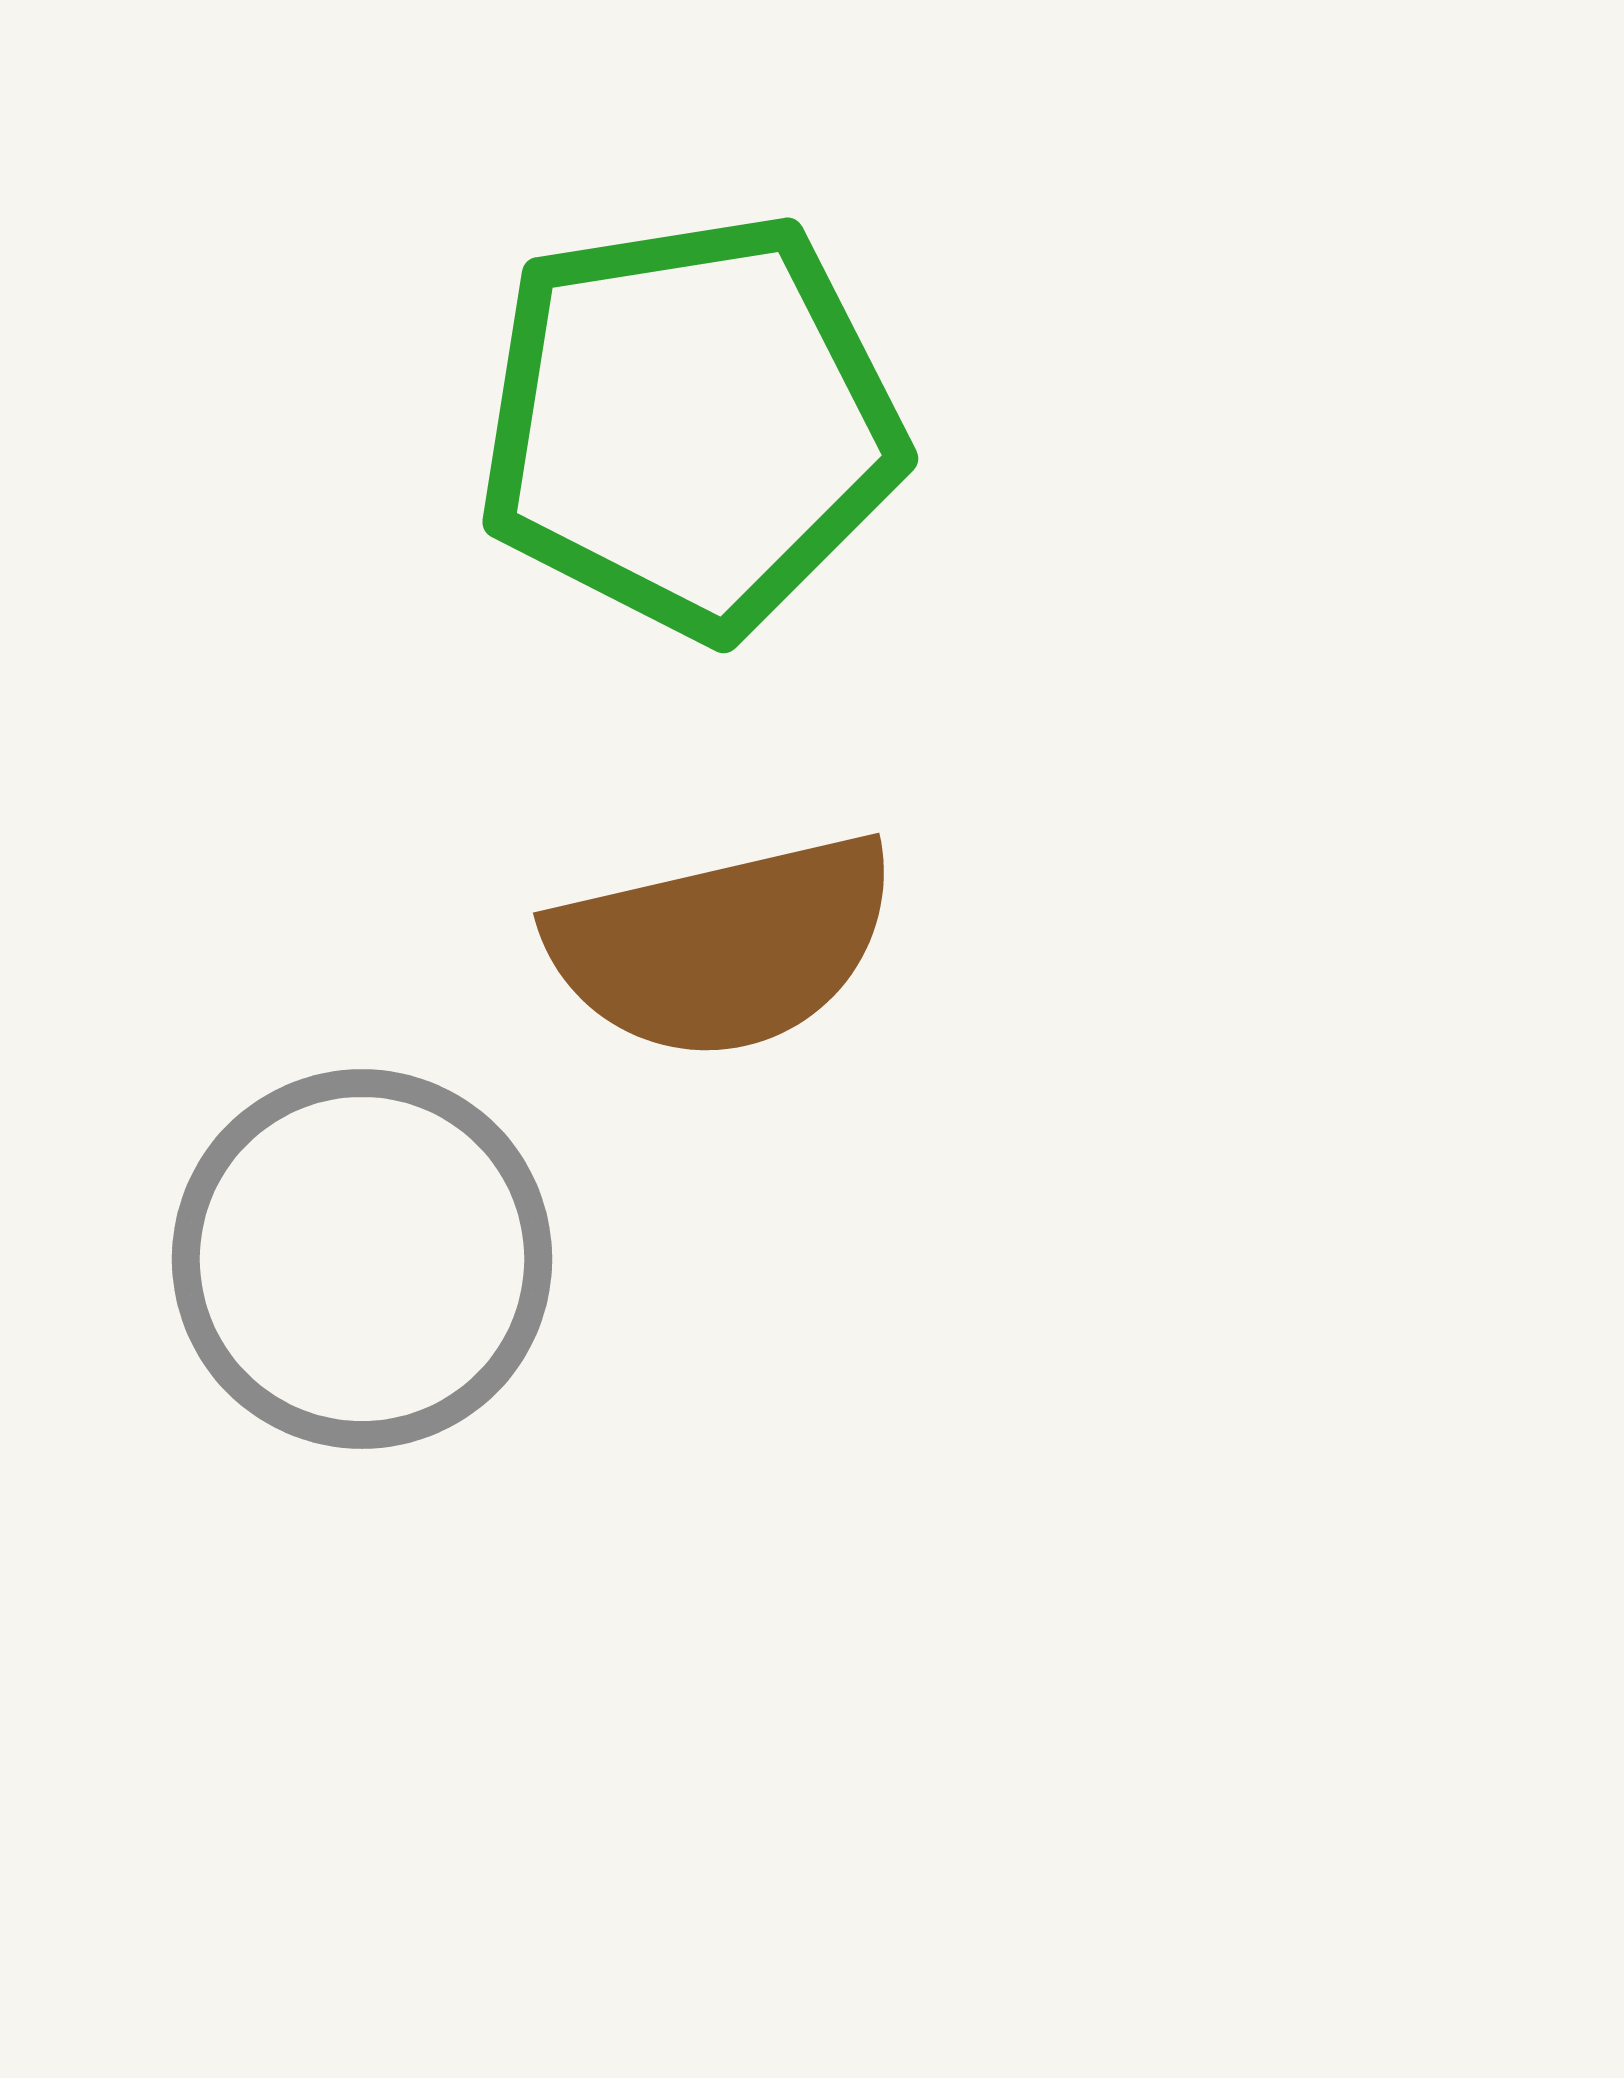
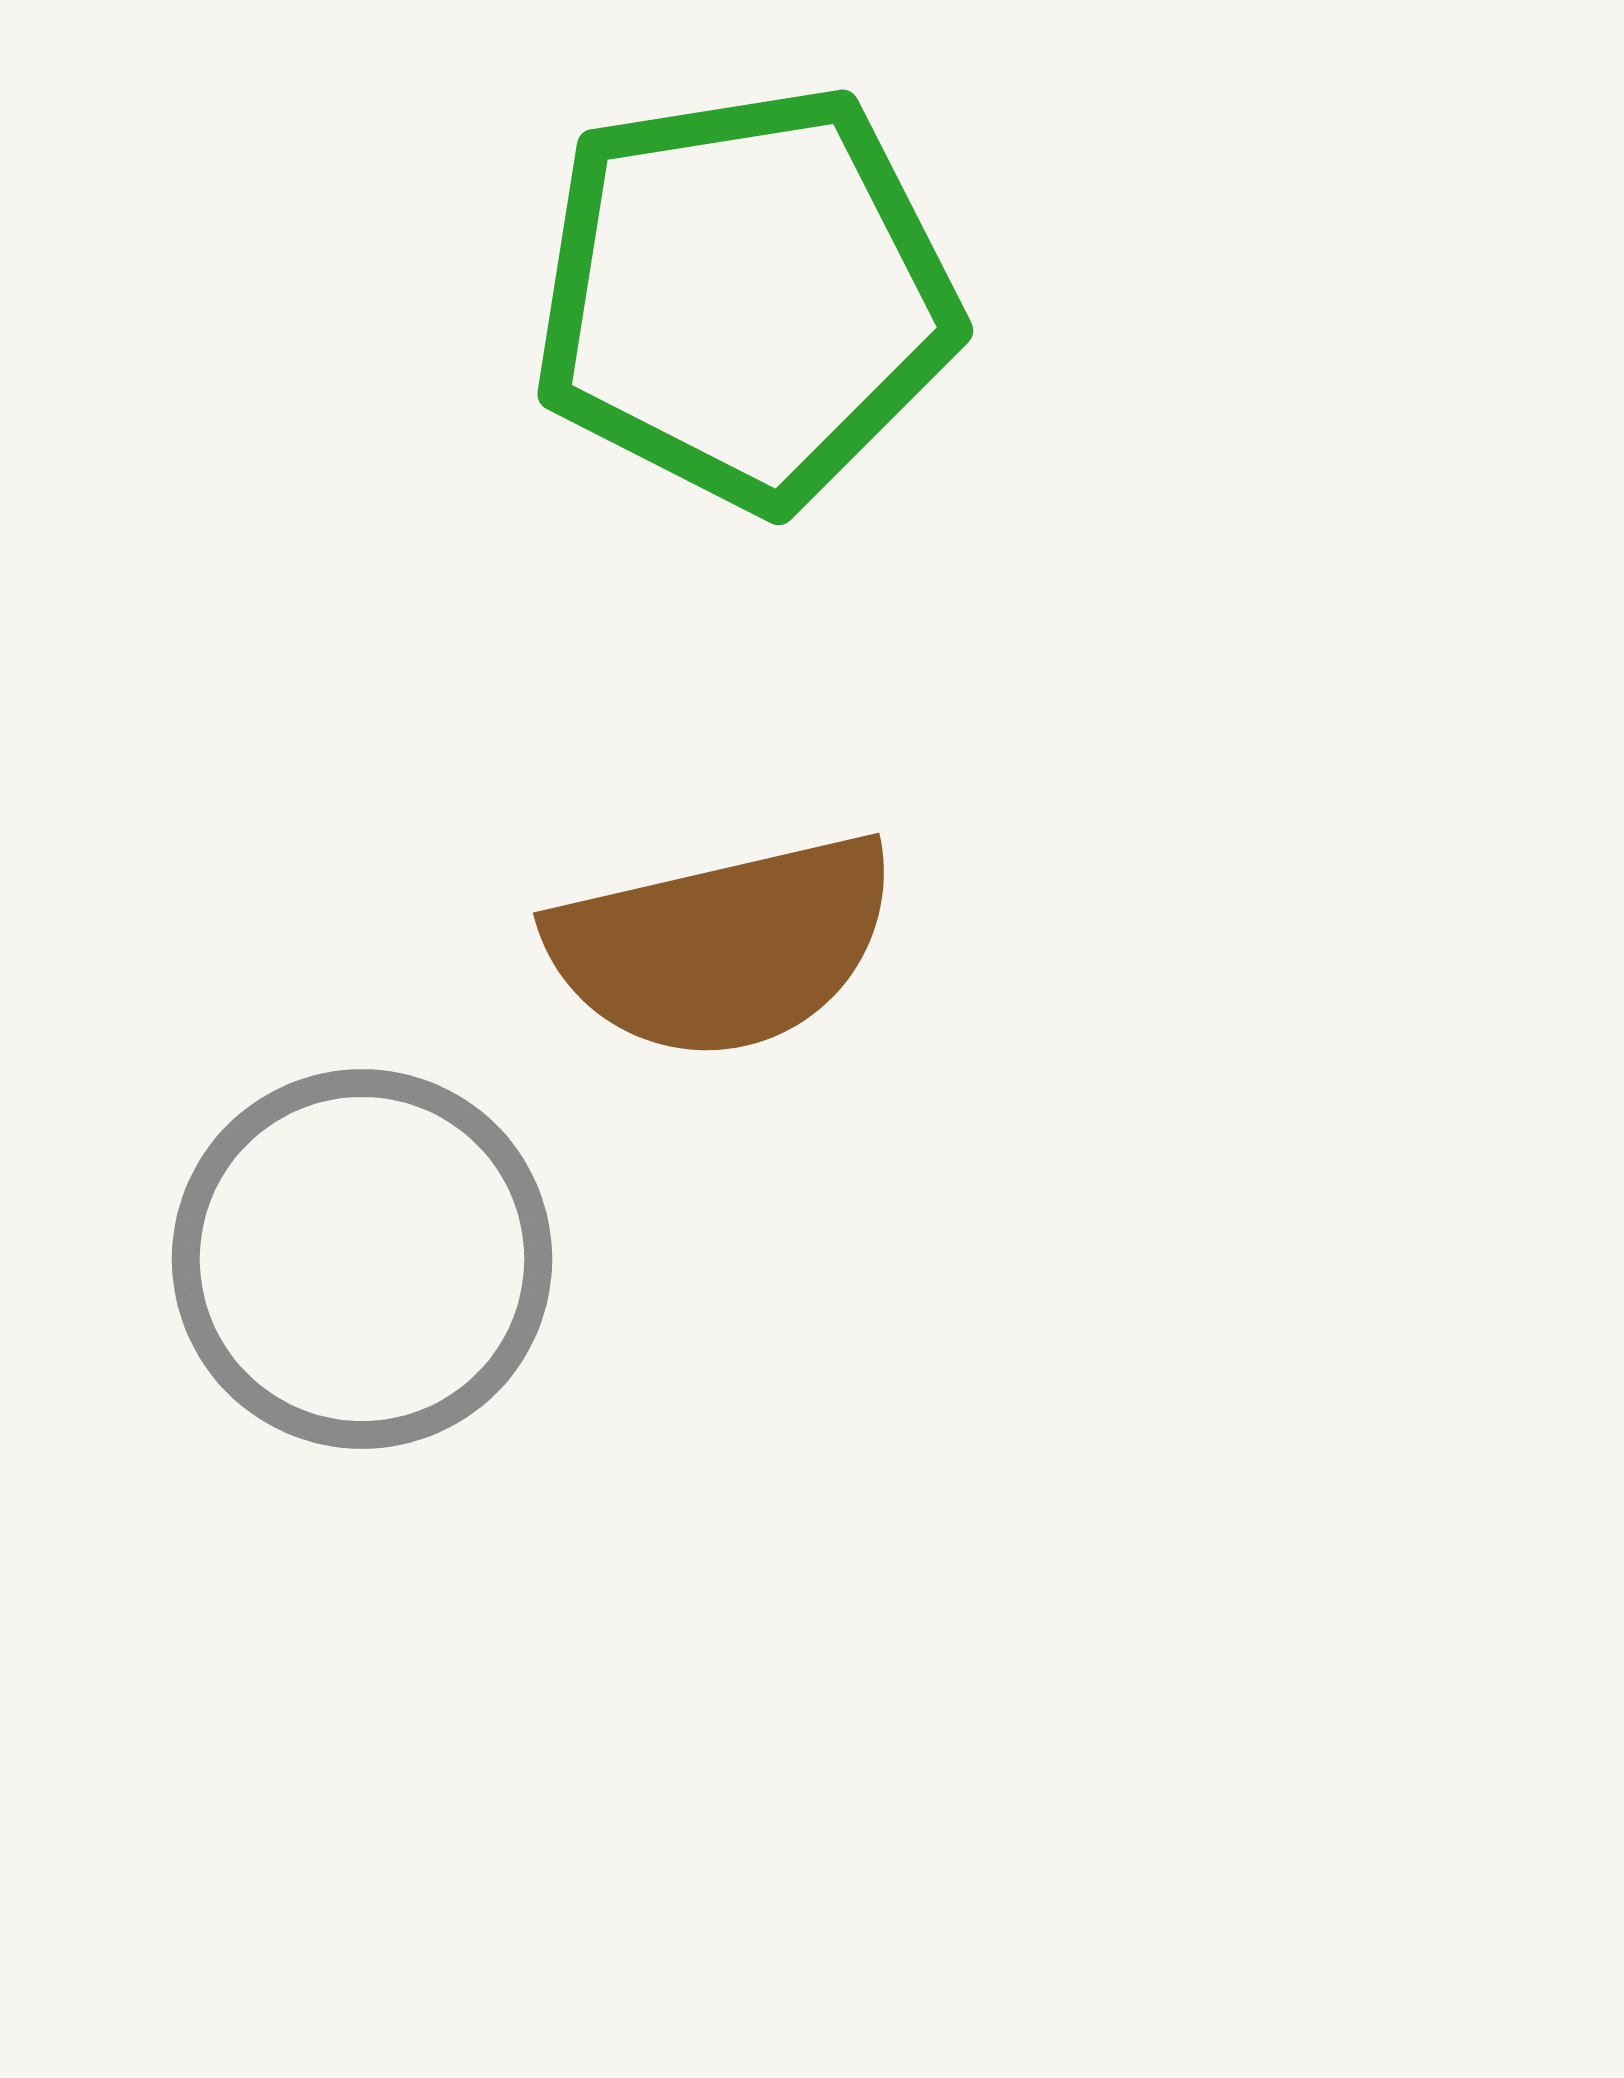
green pentagon: moved 55 px right, 128 px up
